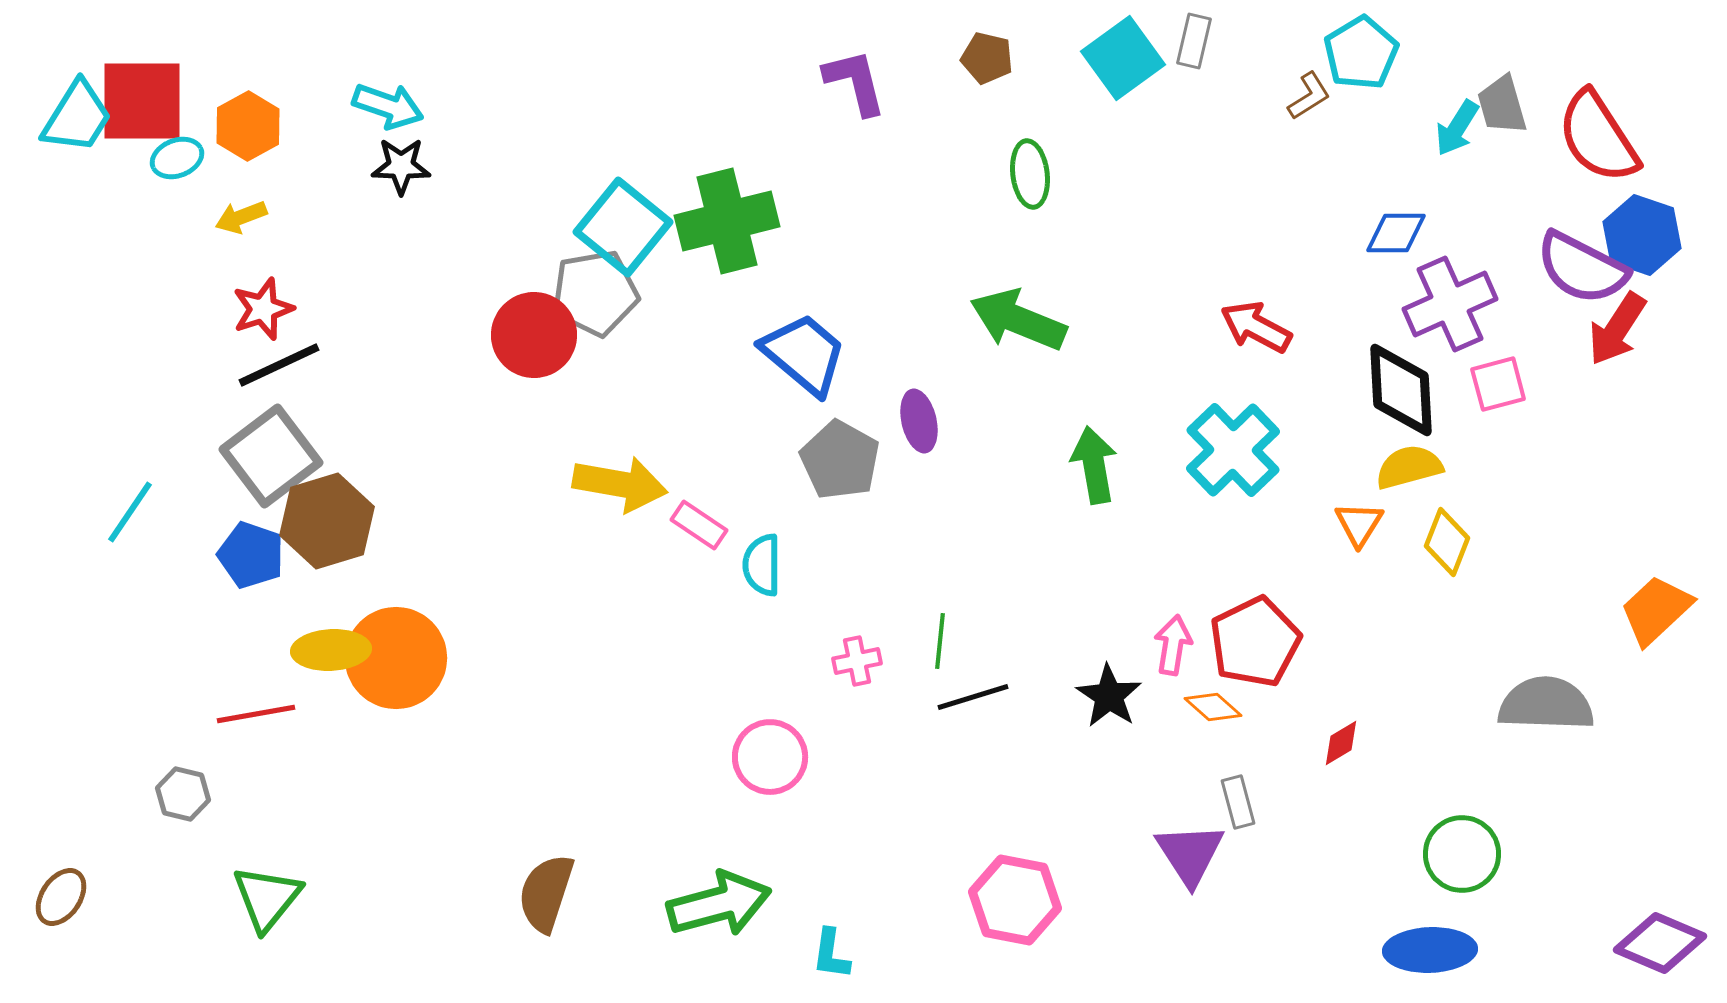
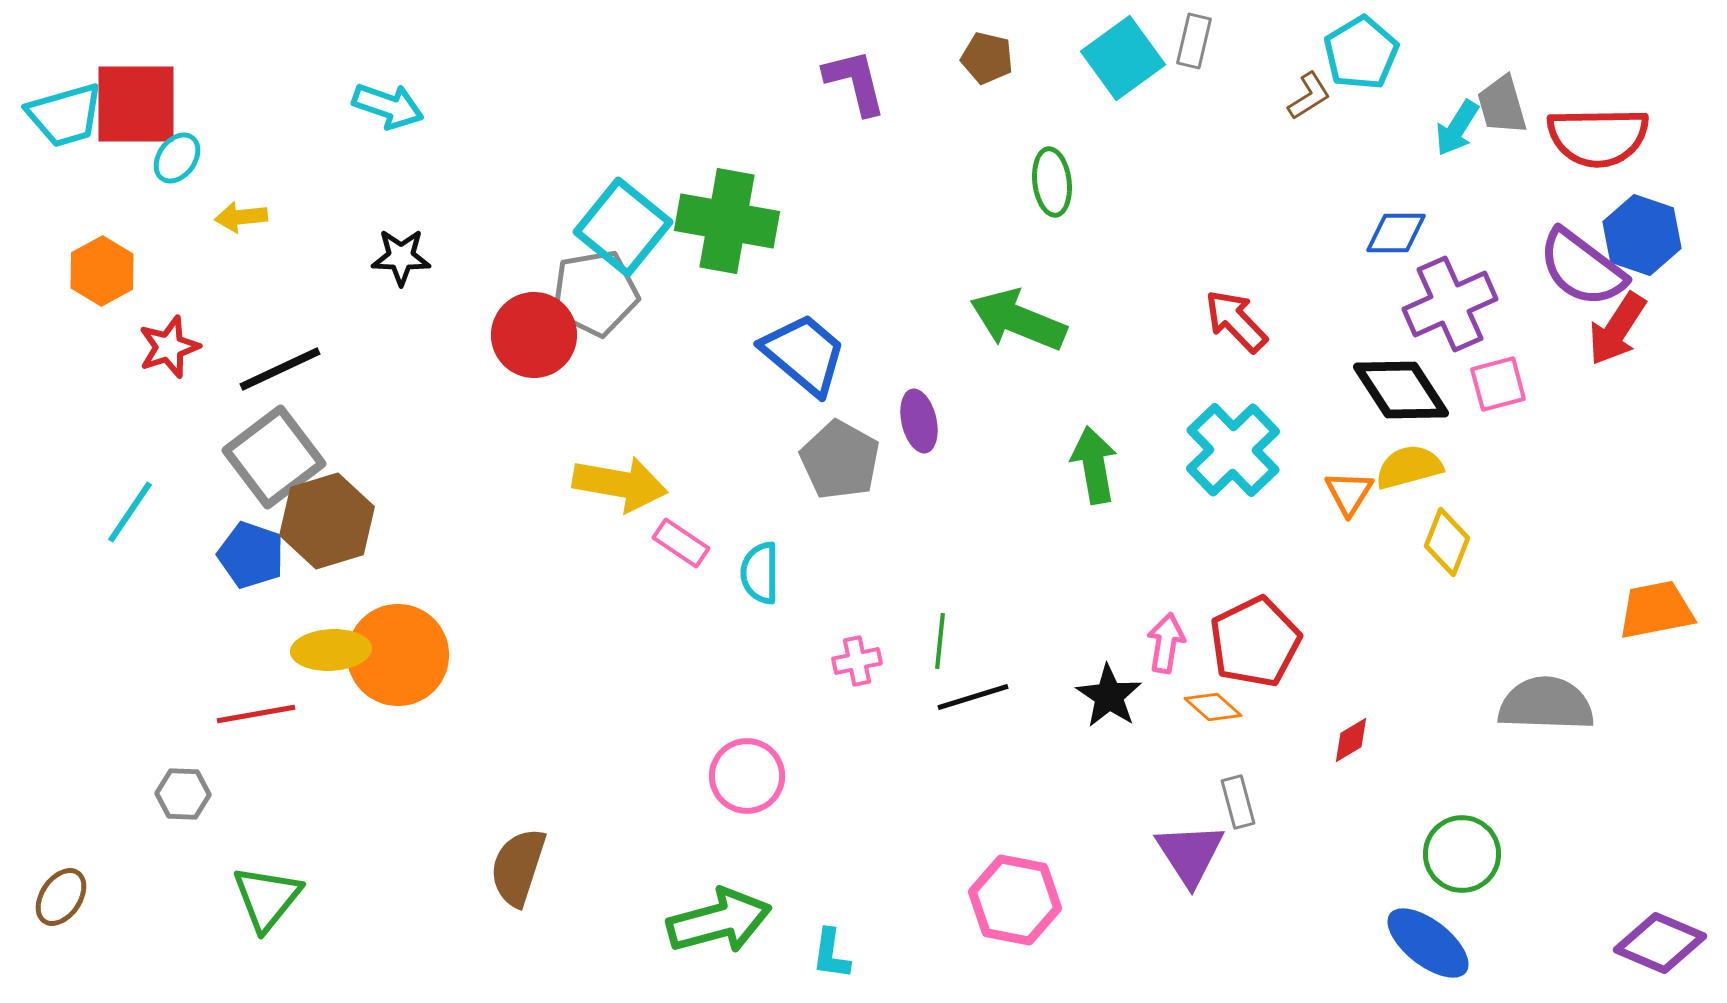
red square at (142, 101): moved 6 px left, 3 px down
cyan trapezoid at (77, 117): moved 12 px left, 2 px up; rotated 42 degrees clockwise
orange hexagon at (248, 126): moved 146 px left, 145 px down
red semicircle at (1598, 137): rotated 58 degrees counterclockwise
cyan ellipse at (177, 158): rotated 33 degrees counterclockwise
black star at (401, 166): moved 91 px down
green ellipse at (1030, 174): moved 22 px right, 8 px down
yellow arrow at (241, 217): rotated 15 degrees clockwise
green cross at (727, 221): rotated 24 degrees clockwise
purple semicircle at (1582, 268): rotated 10 degrees clockwise
red star at (263, 309): moved 94 px left, 38 px down
red arrow at (1256, 327): moved 20 px left, 6 px up; rotated 18 degrees clockwise
black line at (279, 365): moved 1 px right, 4 px down
black diamond at (1401, 390): rotated 30 degrees counterclockwise
gray square at (271, 456): moved 3 px right, 1 px down
orange triangle at (1359, 524): moved 10 px left, 31 px up
pink rectangle at (699, 525): moved 18 px left, 18 px down
cyan semicircle at (762, 565): moved 2 px left, 8 px down
orange trapezoid at (1656, 610): rotated 32 degrees clockwise
pink arrow at (1173, 645): moved 7 px left, 2 px up
orange circle at (396, 658): moved 2 px right, 3 px up
red diamond at (1341, 743): moved 10 px right, 3 px up
pink circle at (770, 757): moved 23 px left, 19 px down
gray hexagon at (183, 794): rotated 12 degrees counterclockwise
brown semicircle at (546, 893): moved 28 px left, 26 px up
green arrow at (719, 904): moved 17 px down
blue ellipse at (1430, 950): moved 2 px left, 7 px up; rotated 40 degrees clockwise
